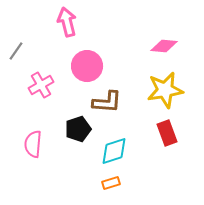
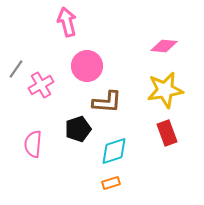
gray line: moved 18 px down
